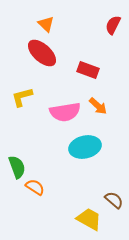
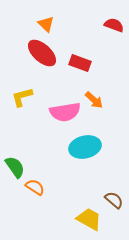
red semicircle: moved 1 px right; rotated 84 degrees clockwise
red rectangle: moved 8 px left, 7 px up
orange arrow: moved 4 px left, 6 px up
green semicircle: moved 2 px left; rotated 15 degrees counterclockwise
